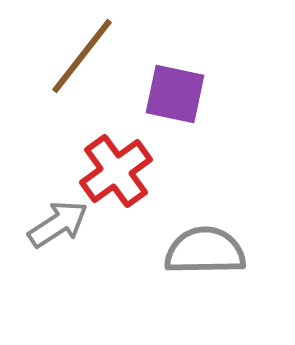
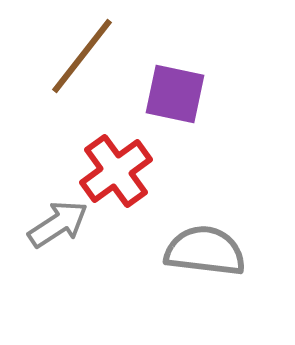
gray semicircle: rotated 8 degrees clockwise
